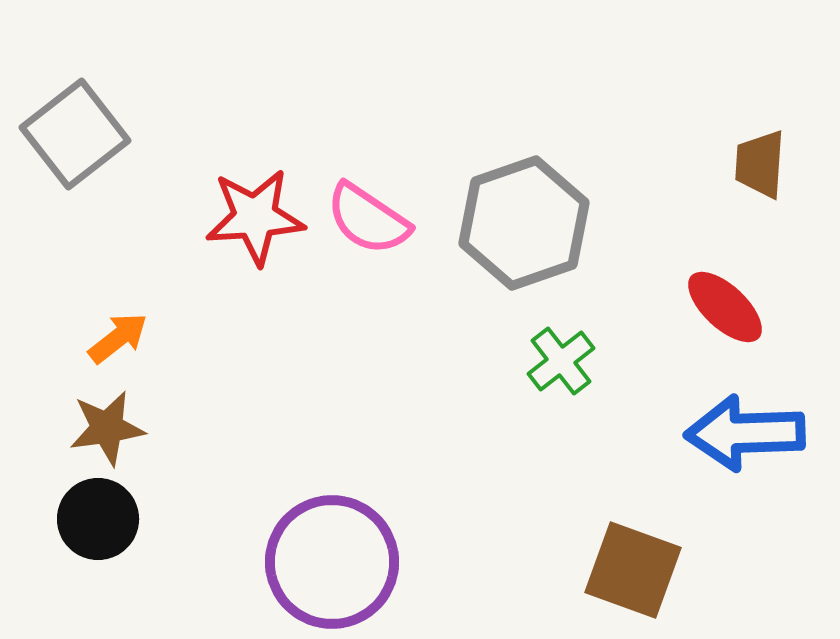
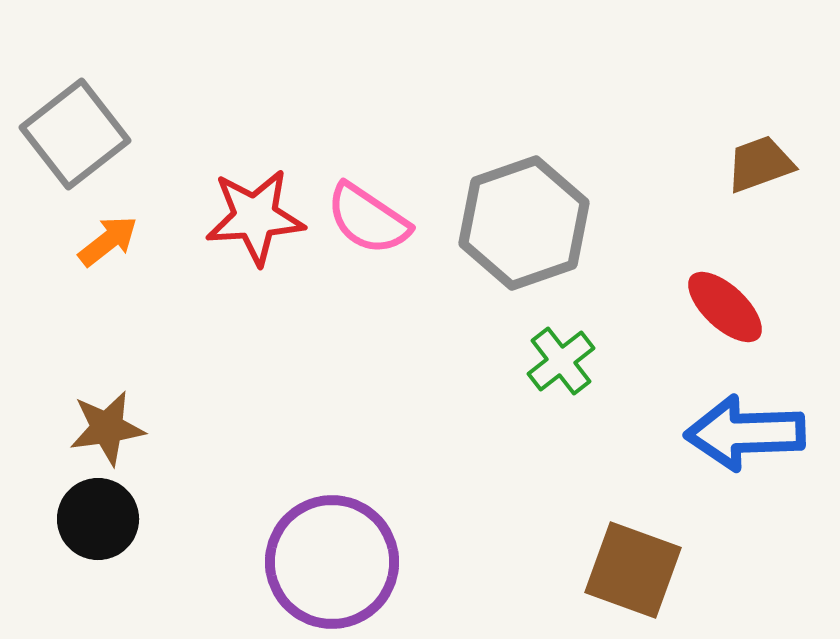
brown trapezoid: rotated 66 degrees clockwise
orange arrow: moved 10 px left, 97 px up
